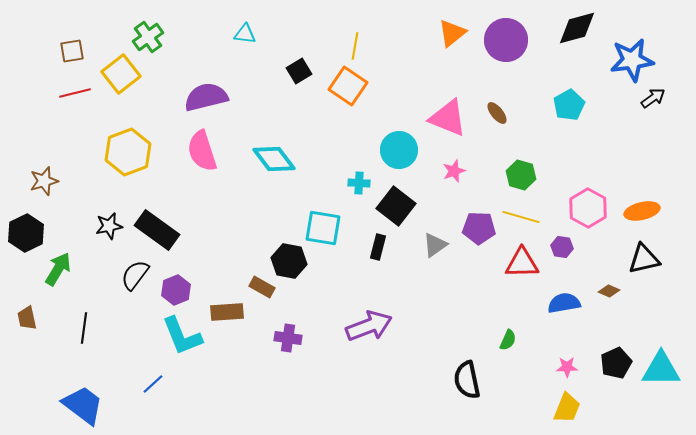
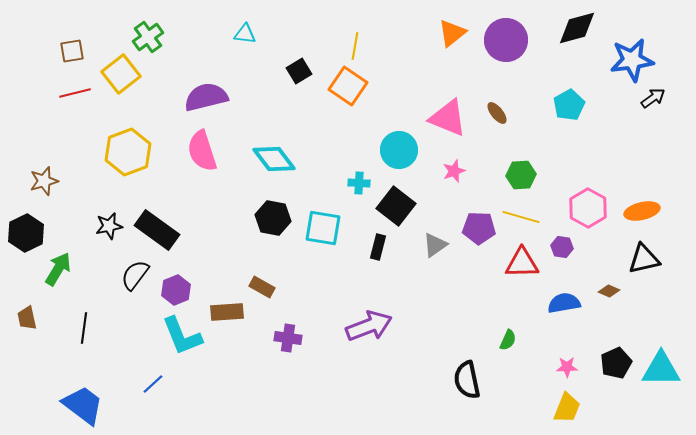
green hexagon at (521, 175): rotated 20 degrees counterclockwise
black hexagon at (289, 261): moved 16 px left, 43 px up
